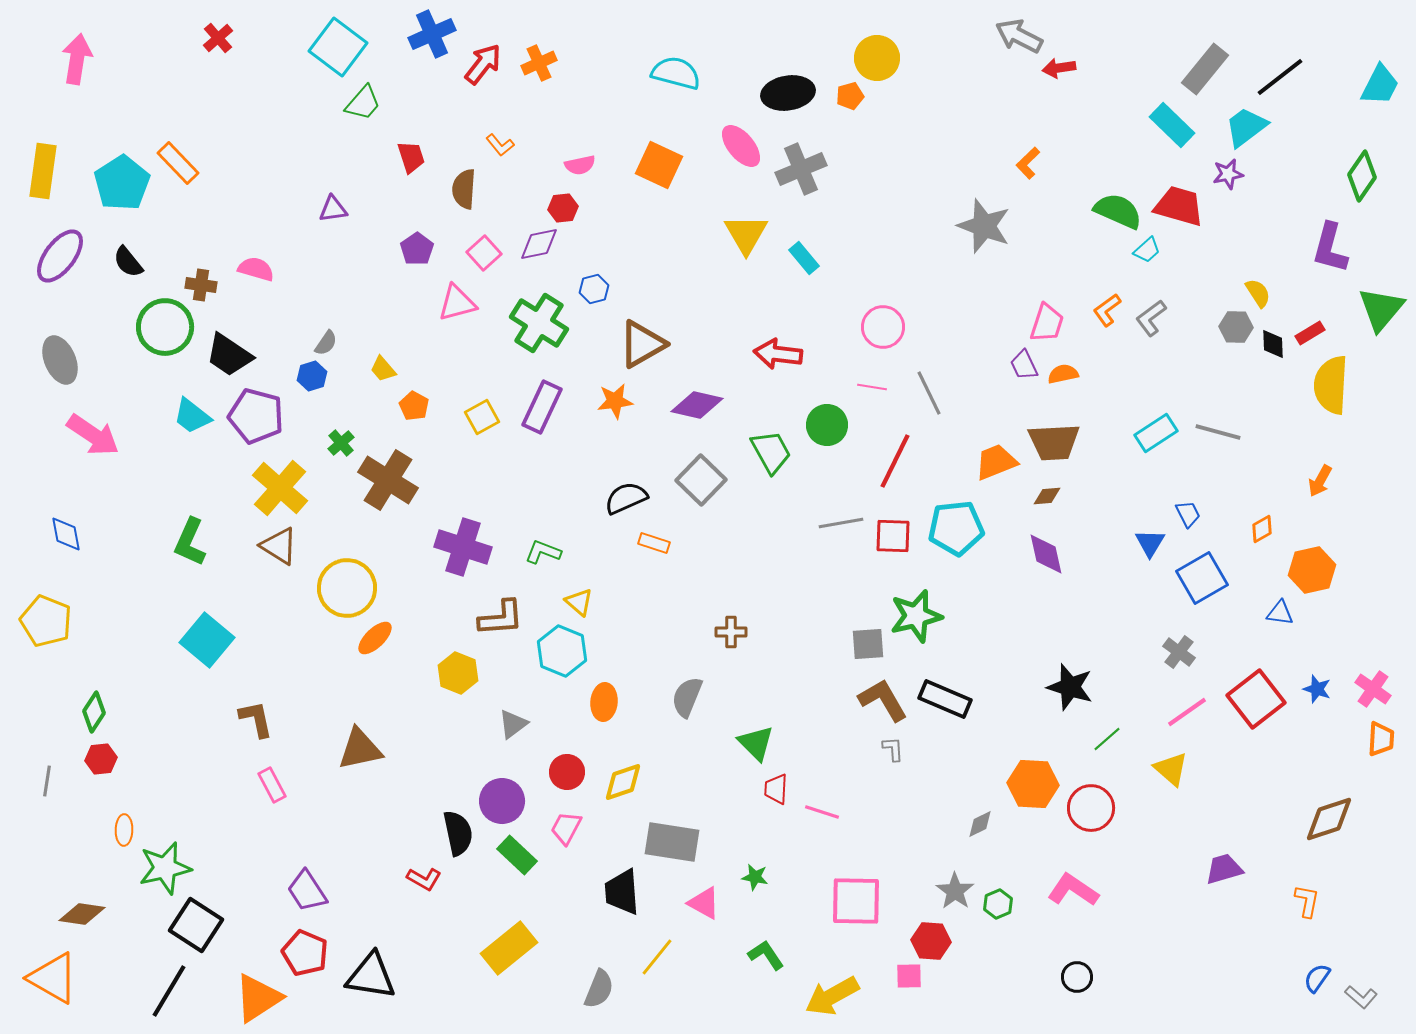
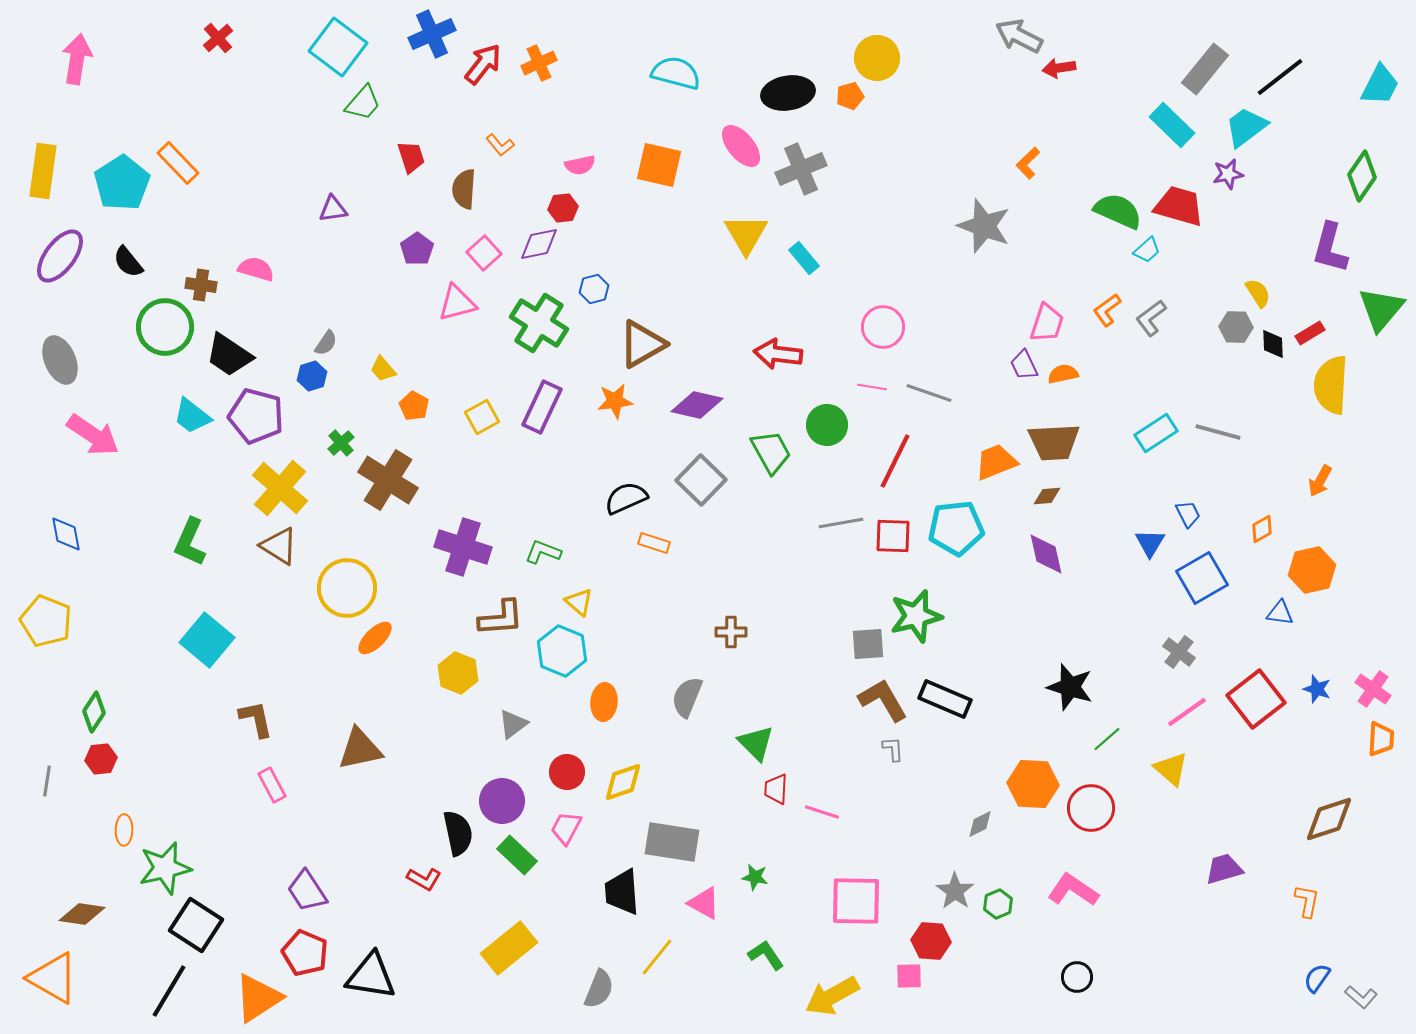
orange square at (659, 165): rotated 12 degrees counterclockwise
gray line at (929, 393): rotated 45 degrees counterclockwise
